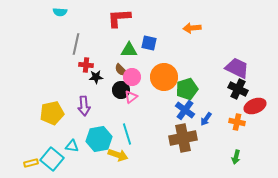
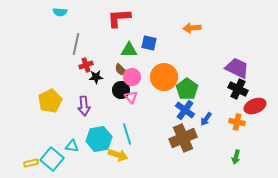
red cross: rotated 24 degrees counterclockwise
green pentagon: rotated 20 degrees counterclockwise
pink triangle: rotated 32 degrees counterclockwise
yellow pentagon: moved 2 px left, 12 px up; rotated 15 degrees counterclockwise
brown cross: rotated 12 degrees counterclockwise
